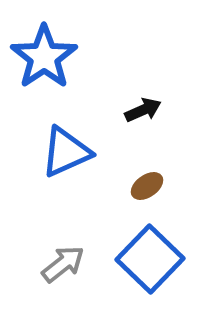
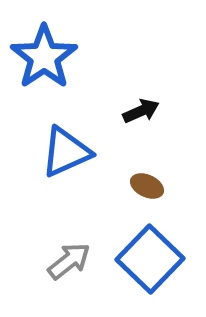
black arrow: moved 2 px left, 1 px down
brown ellipse: rotated 60 degrees clockwise
gray arrow: moved 6 px right, 3 px up
